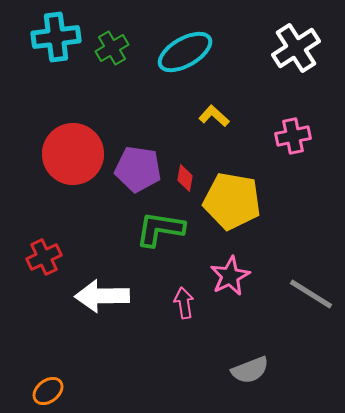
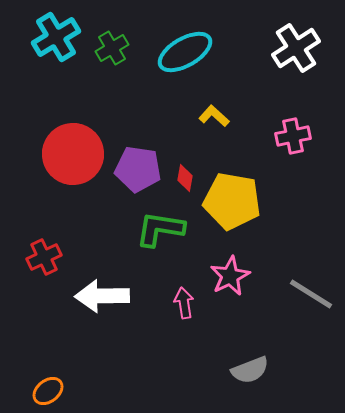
cyan cross: rotated 24 degrees counterclockwise
